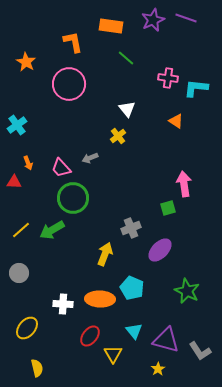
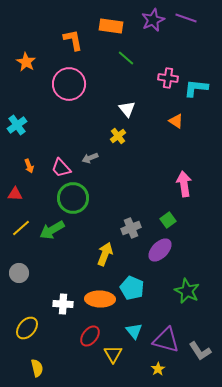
orange L-shape: moved 2 px up
orange arrow: moved 1 px right, 3 px down
red triangle: moved 1 px right, 12 px down
green square: moved 12 px down; rotated 21 degrees counterclockwise
yellow line: moved 2 px up
